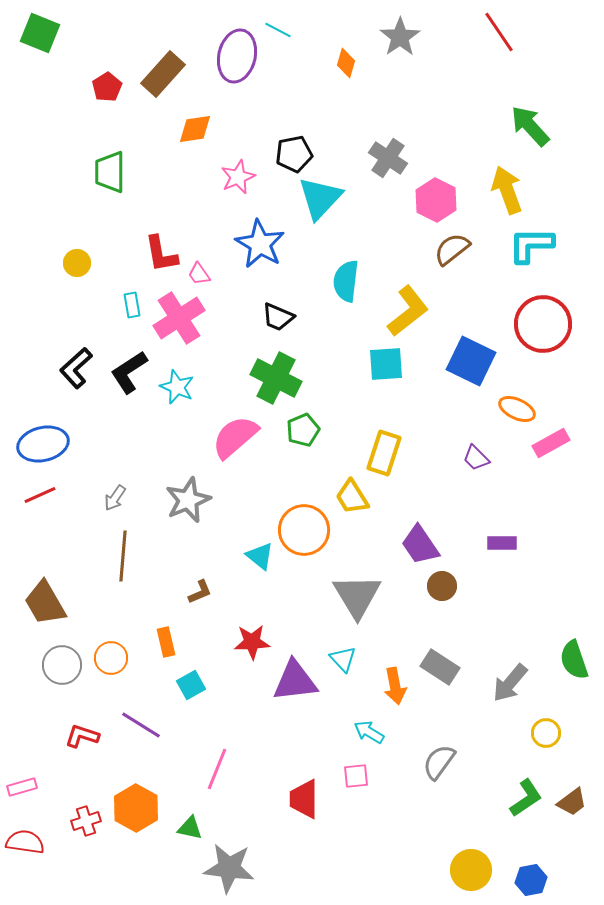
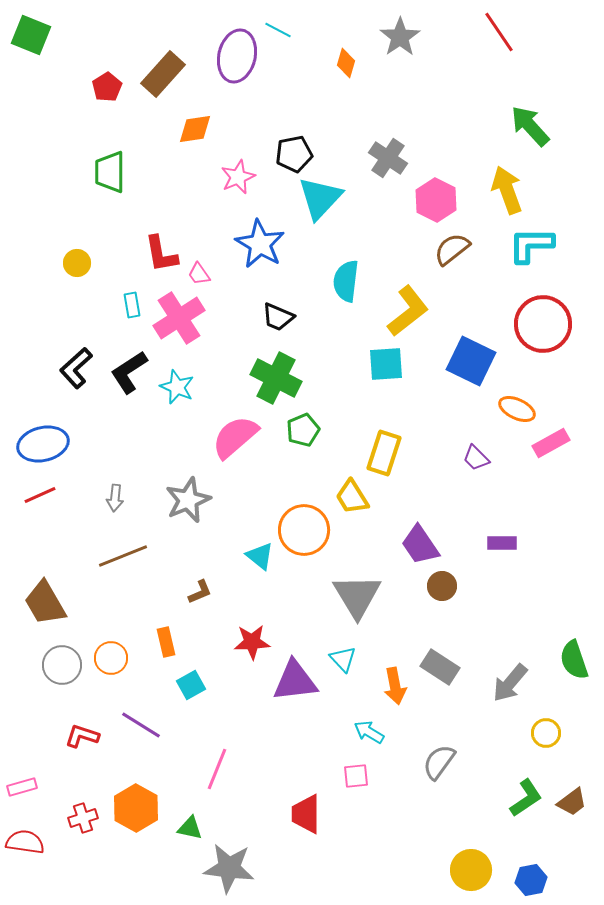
green square at (40, 33): moved 9 px left, 2 px down
gray arrow at (115, 498): rotated 28 degrees counterclockwise
brown line at (123, 556): rotated 63 degrees clockwise
red trapezoid at (304, 799): moved 2 px right, 15 px down
red cross at (86, 821): moved 3 px left, 3 px up
